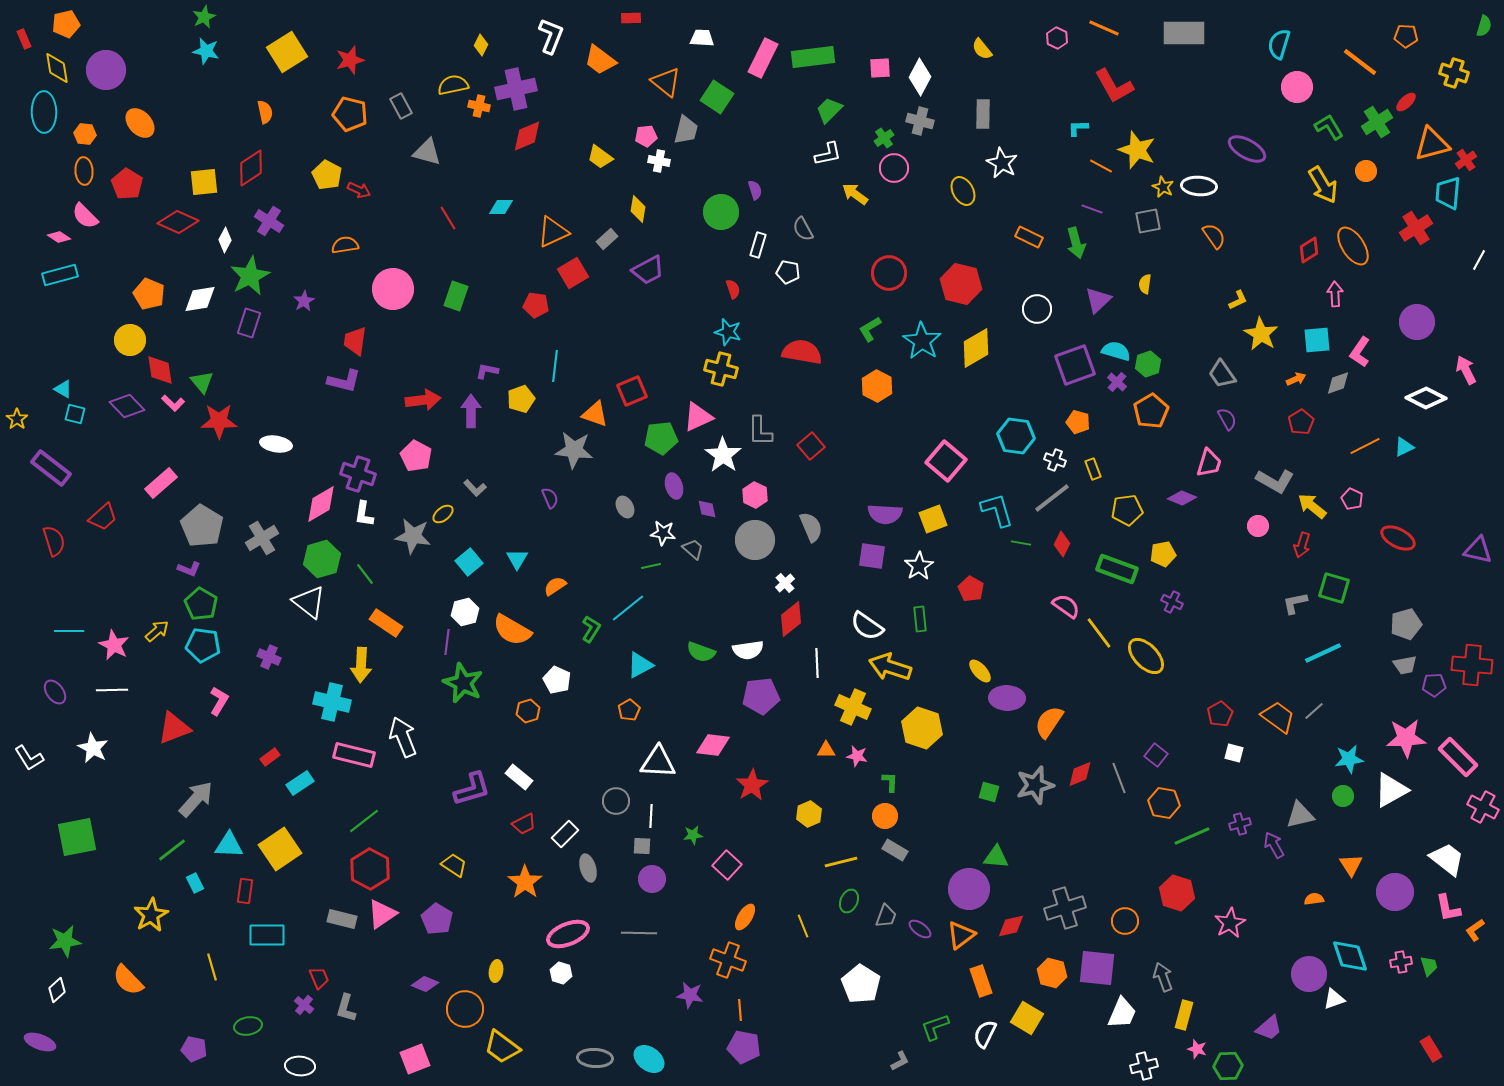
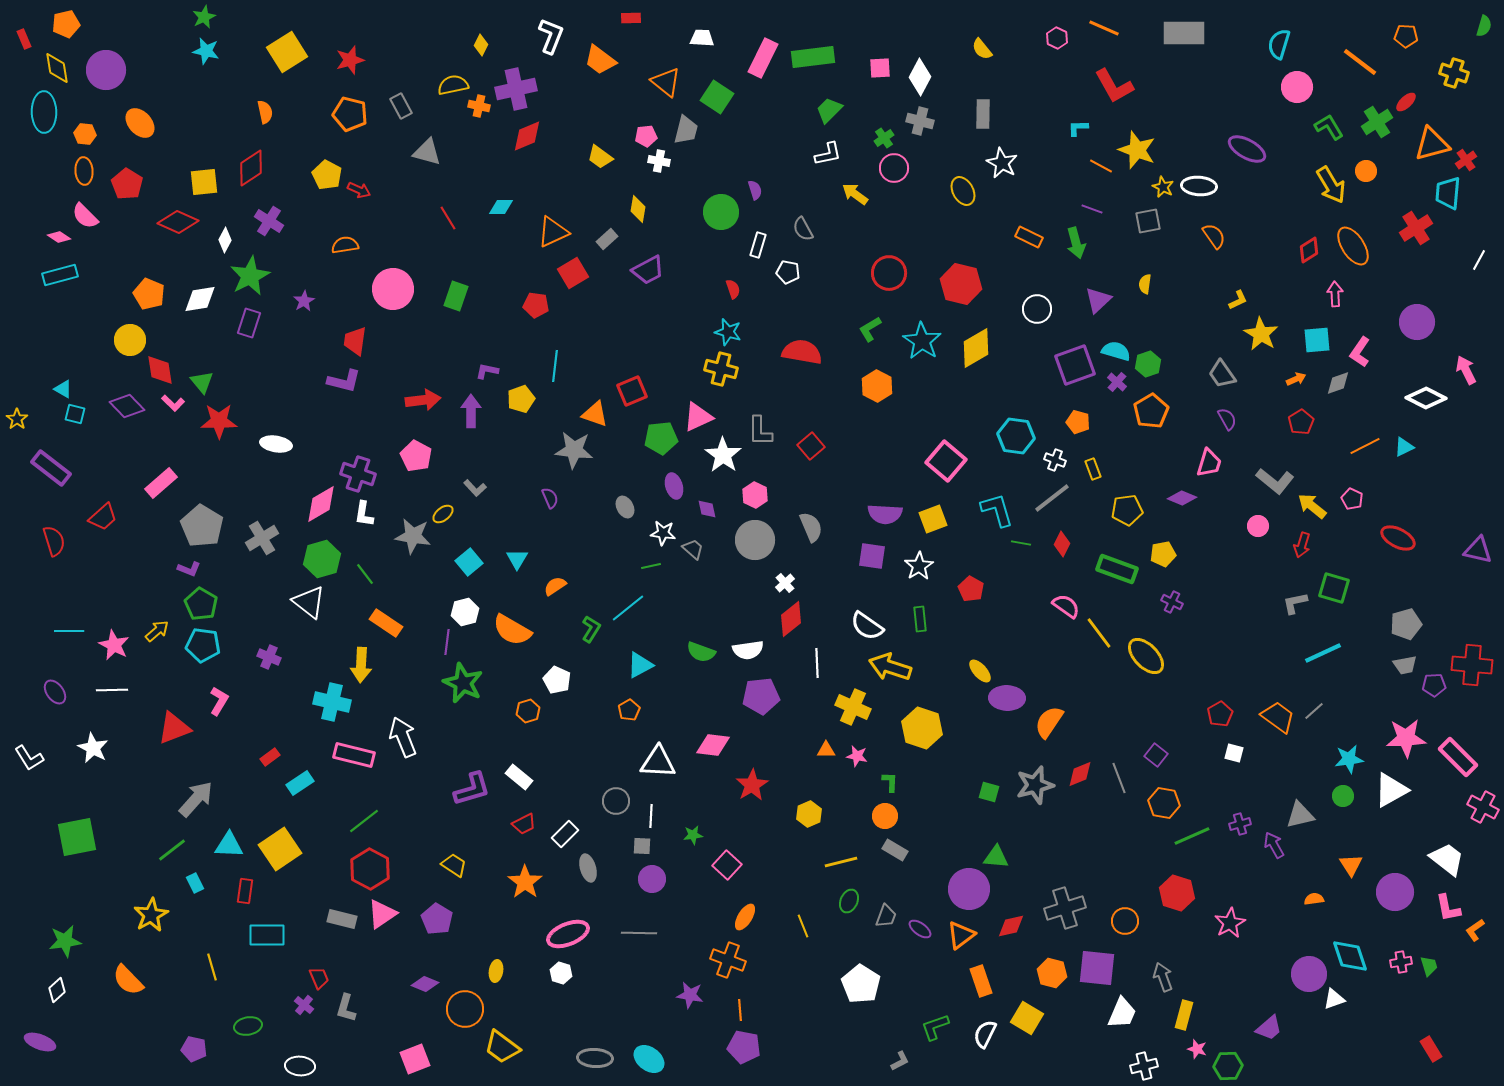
yellow arrow at (1323, 185): moved 8 px right
gray L-shape at (1275, 481): rotated 9 degrees clockwise
